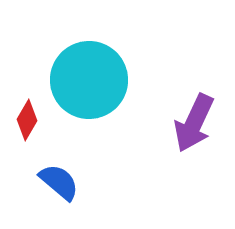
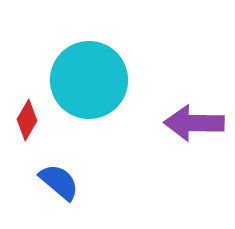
purple arrow: rotated 66 degrees clockwise
